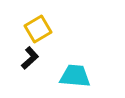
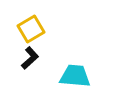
yellow square: moved 7 px left
